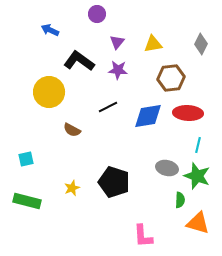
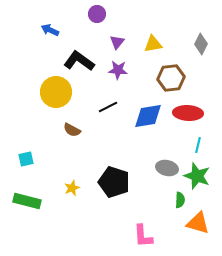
yellow circle: moved 7 px right
